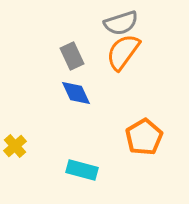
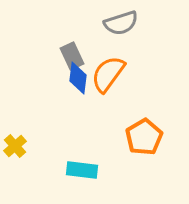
orange semicircle: moved 15 px left, 22 px down
blue diamond: moved 2 px right, 15 px up; rotated 32 degrees clockwise
cyan rectangle: rotated 8 degrees counterclockwise
